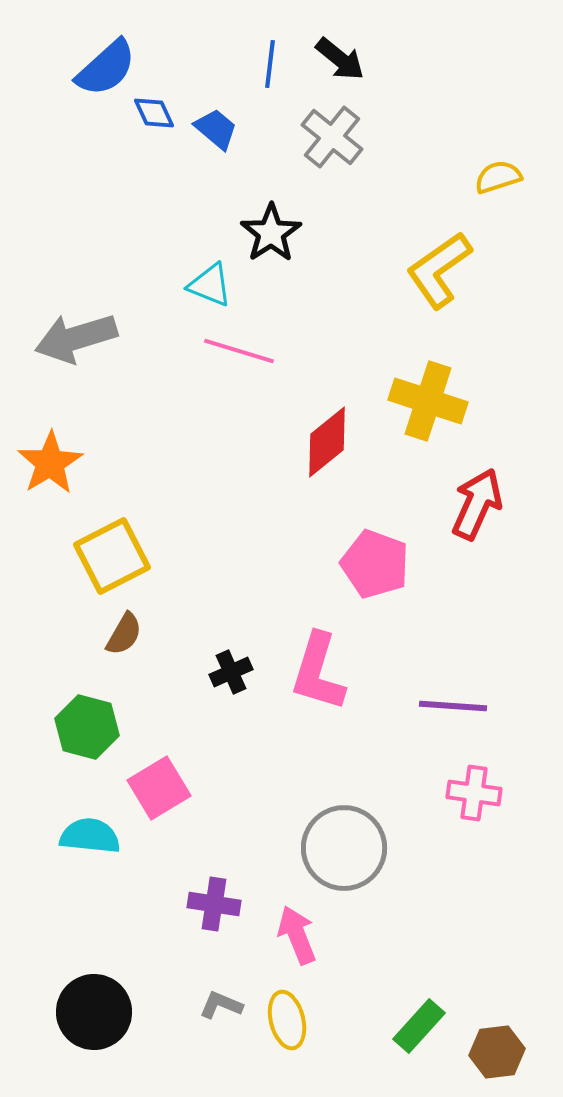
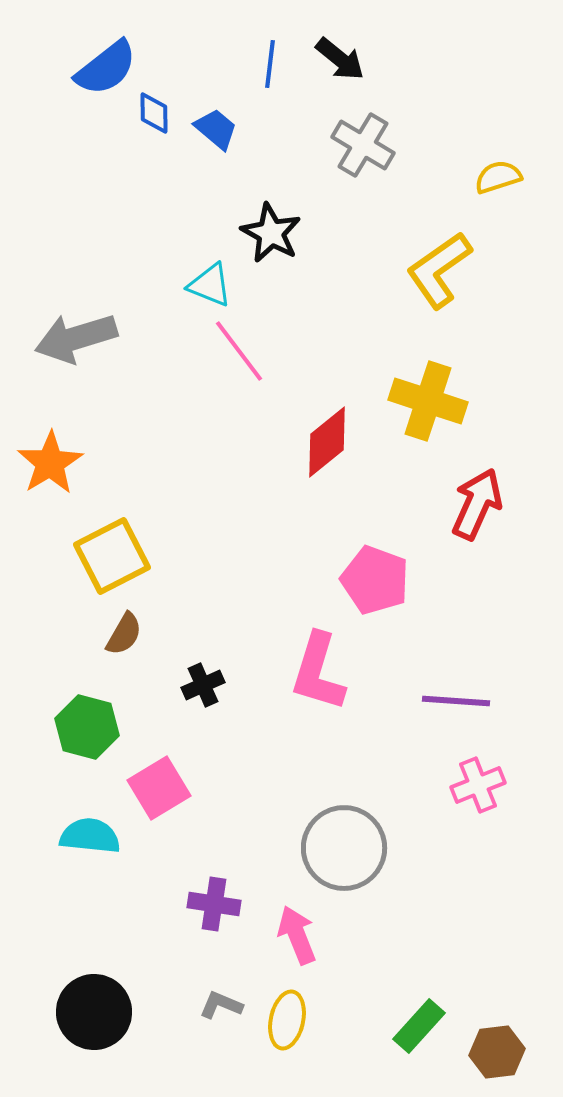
blue semicircle: rotated 4 degrees clockwise
blue diamond: rotated 24 degrees clockwise
gray cross: moved 31 px right, 8 px down; rotated 8 degrees counterclockwise
black star: rotated 10 degrees counterclockwise
pink line: rotated 36 degrees clockwise
pink pentagon: moved 16 px down
black cross: moved 28 px left, 13 px down
purple line: moved 3 px right, 5 px up
pink cross: moved 4 px right, 8 px up; rotated 30 degrees counterclockwise
yellow ellipse: rotated 26 degrees clockwise
